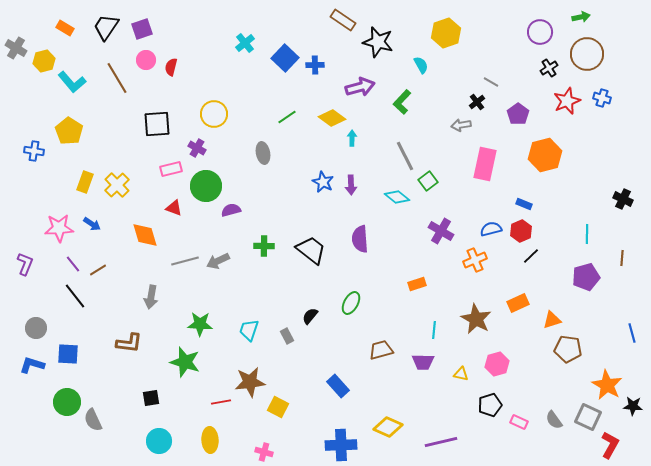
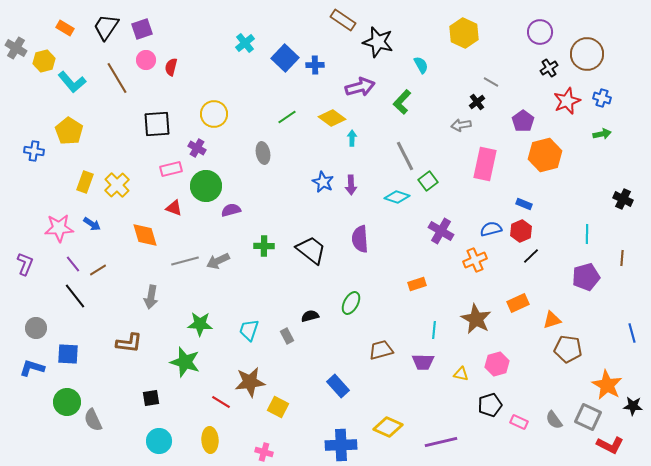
green arrow at (581, 17): moved 21 px right, 117 px down
yellow hexagon at (446, 33): moved 18 px right; rotated 16 degrees counterclockwise
purple pentagon at (518, 114): moved 5 px right, 7 px down
cyan diamond at (397, 197): rotated 20 degrees counterclockwise
black semicircle at (310, 316): rotated 36 degrees clockwise
blue L-shape at (32, 365): moved 3 px down
red line at (221, 402): rotated 42 degrees clockwise
red L-shape at (610, 445): rotated 88 degrees clockwise
